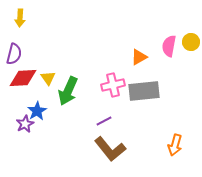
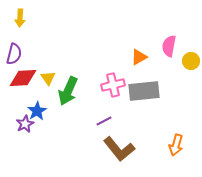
yellow circle: moved 19 px down
orange arrow: moved 1 px right
brown L-shape: moved 9 px right
